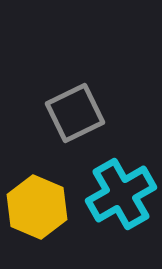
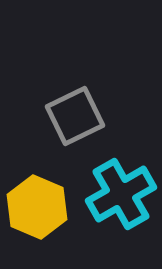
gray square: moved 3 px down
